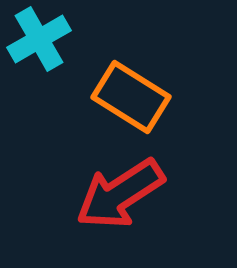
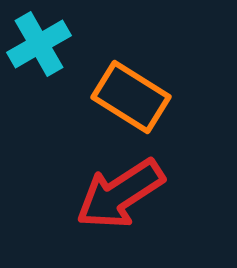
cyan cross: moved 5 px down
